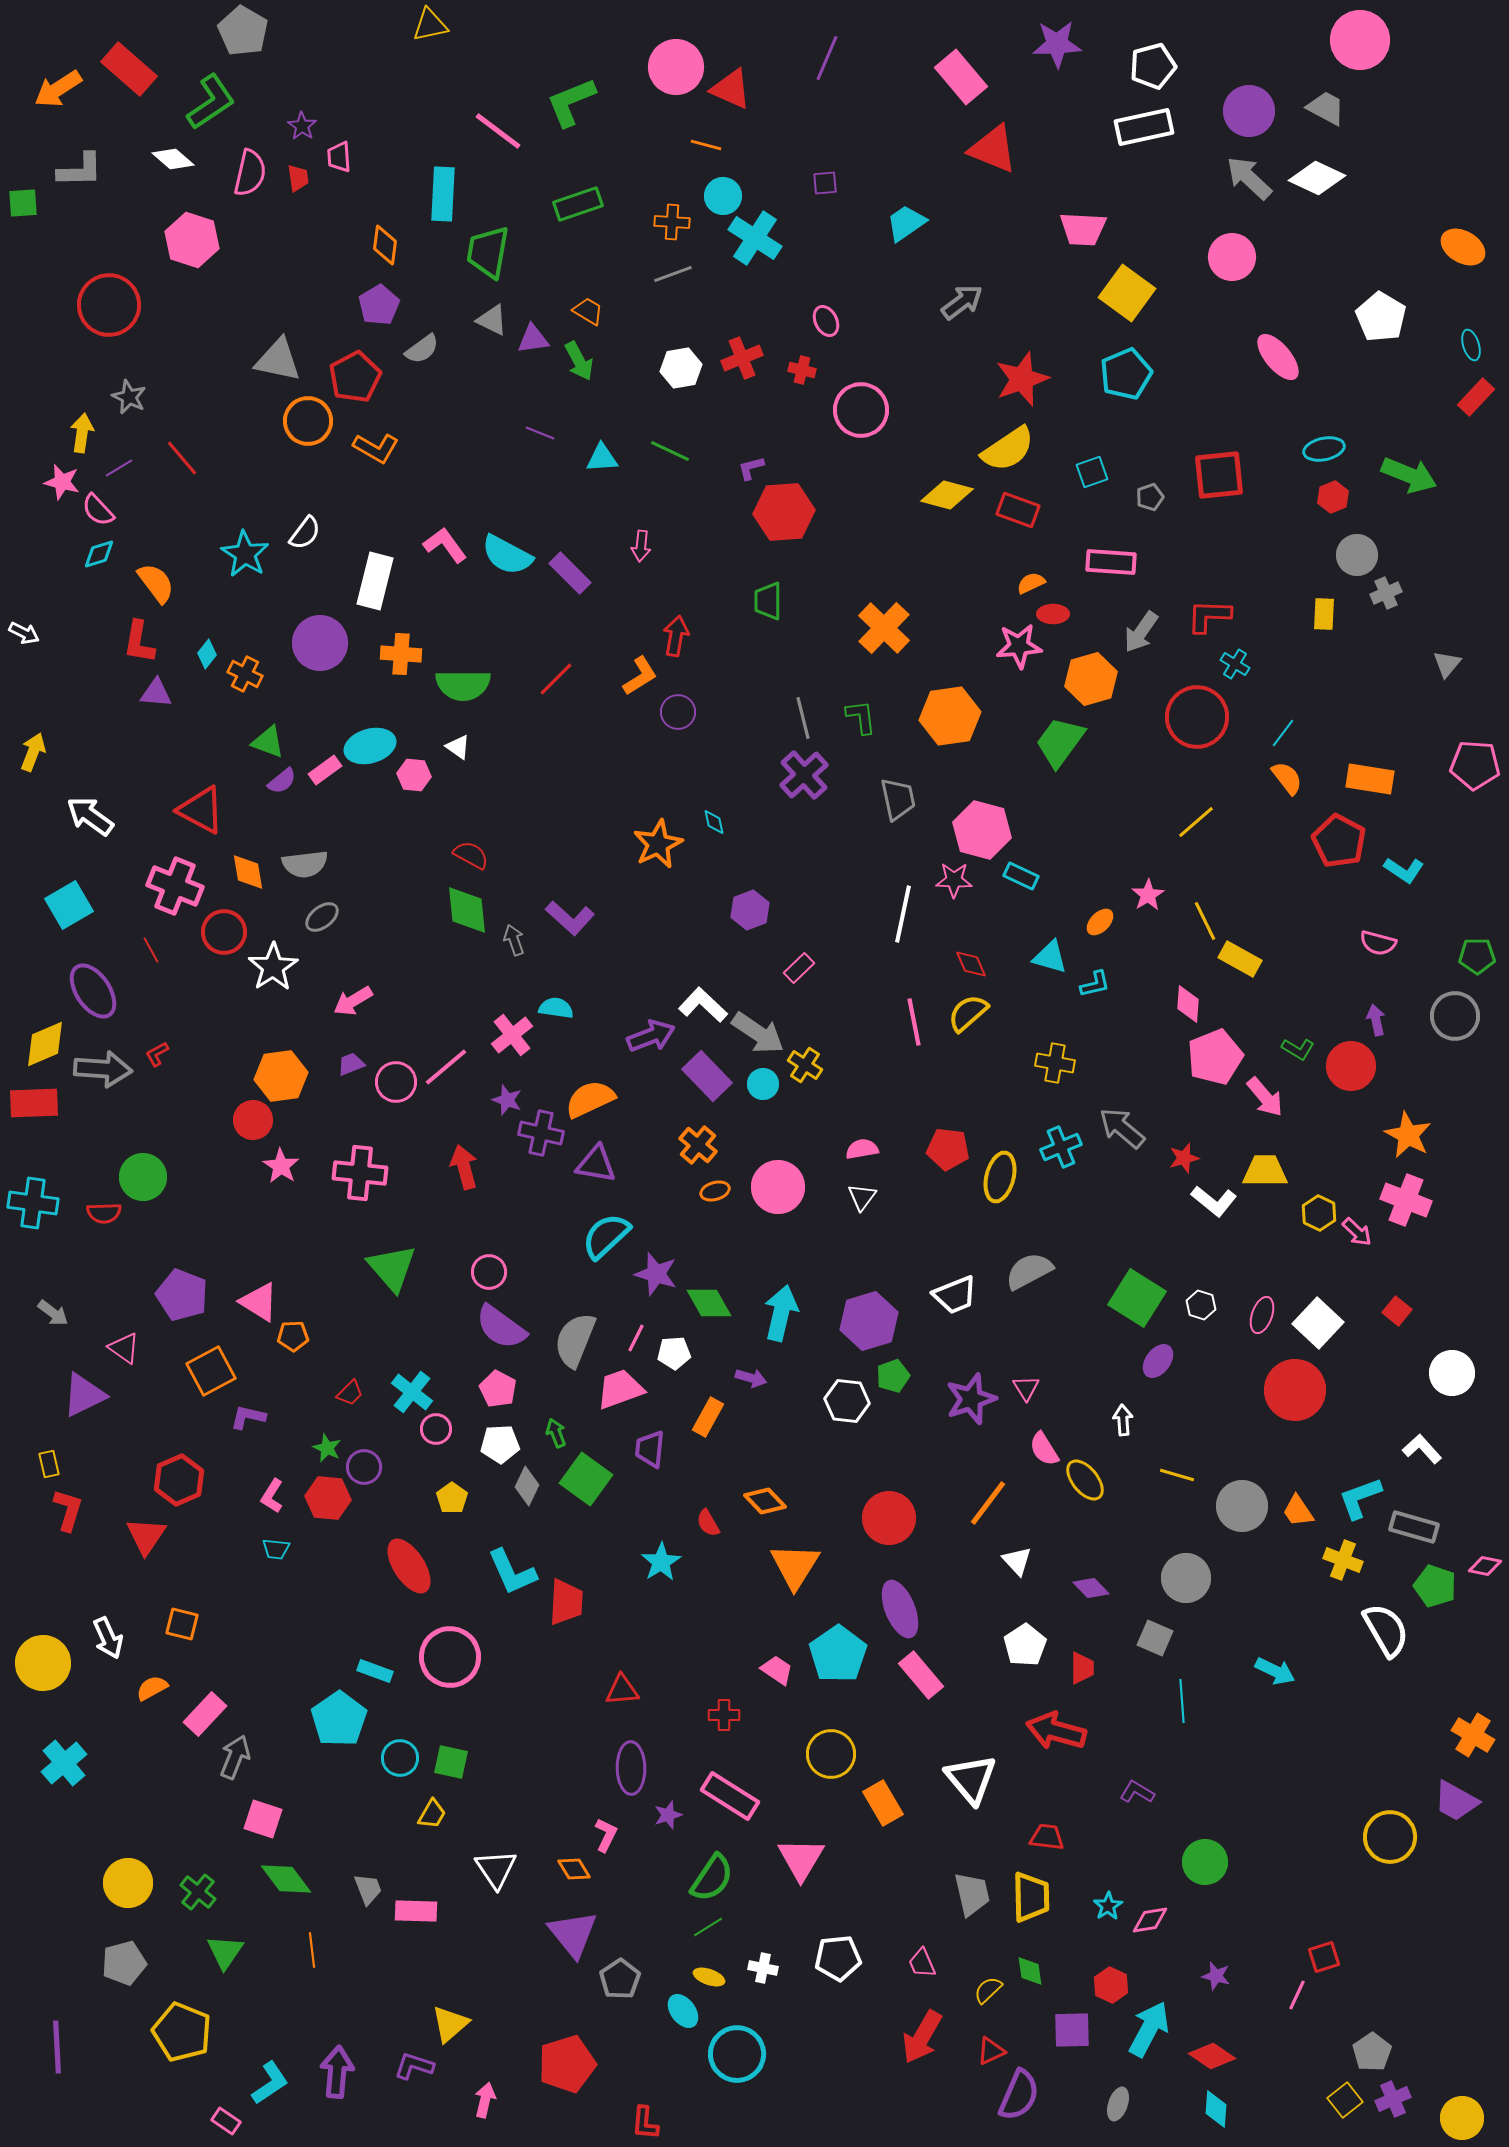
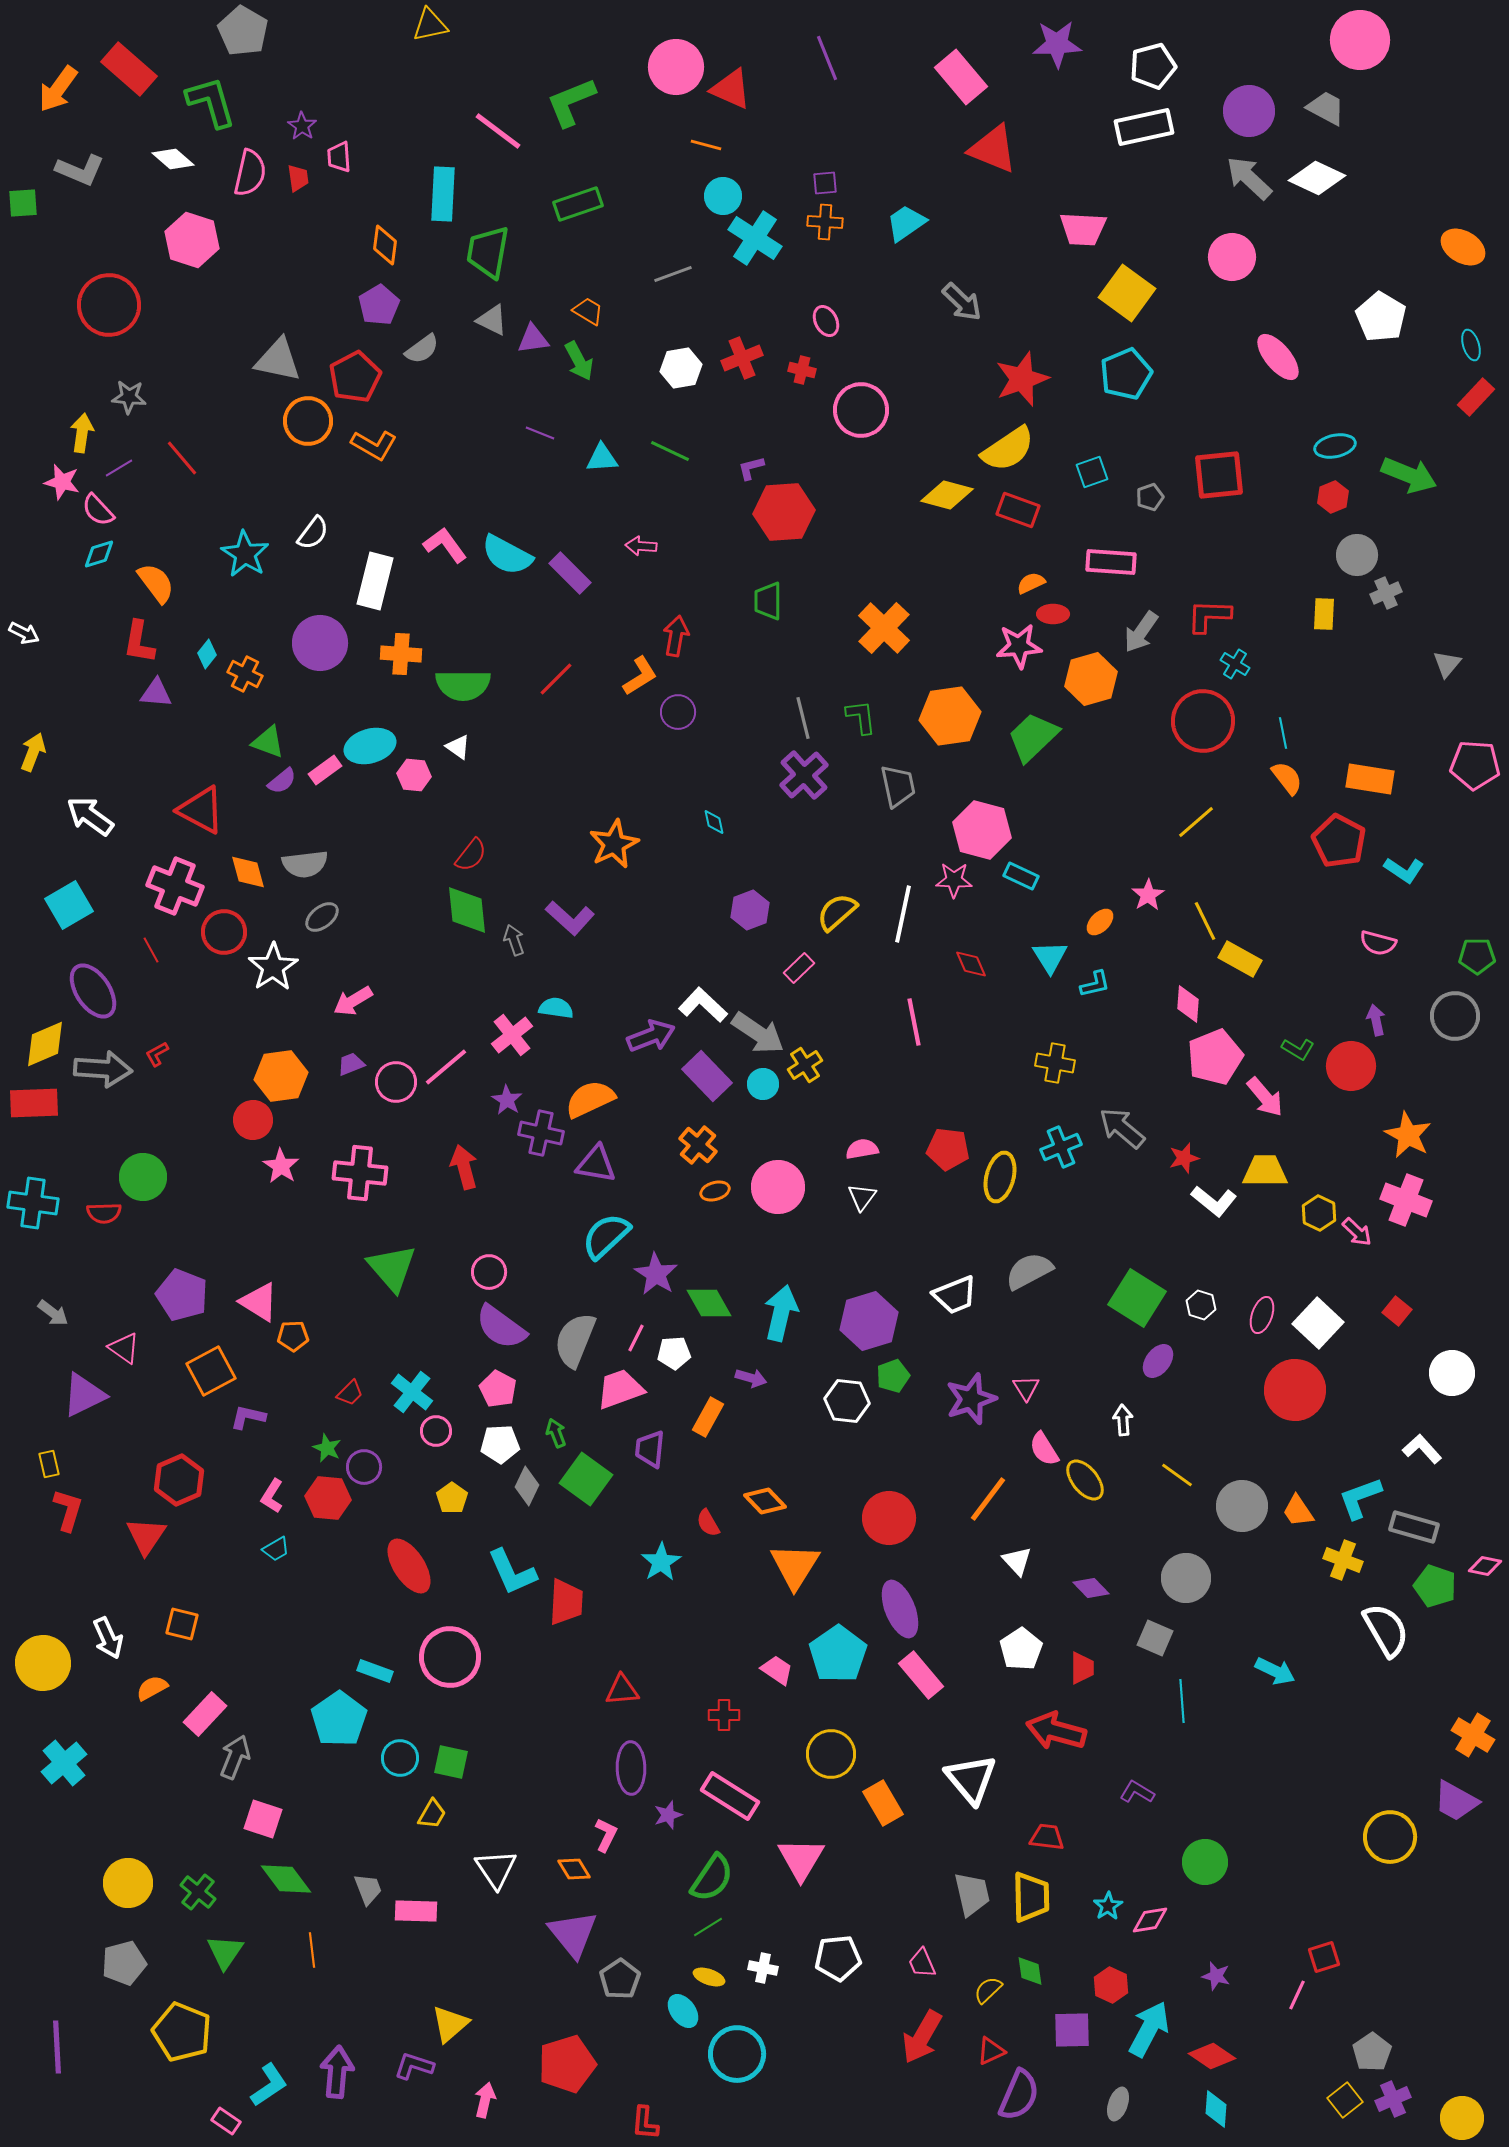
purple line at (827, 58): rotated 45 degrees counterclockwise
orange arrow at (58, 89): rotated 21 degrees counterclockwise
green L-shape at (211, 102): rotated 72 degrees counterclockwise
gray L-shape at (80, 170): rotated 24 degrees clockwise
orange cross at (672, 222): moved 153 px right
gray arrow at (962, 302): rotated 81 degrees clockwise
gray star at (129, 397): rotated 20 degrees counterclockwise
orange L-shape at (376, 448): moved 2 px left, 3 px up
cyan ellipse at (1324, 449): moved 11 px right, 3 px up
white semicircle at (305, 533): moved 8 px right
pink arrow at (641, 546): rotated 88 degrees clockwise
red circle at (1197, 717): moved 6 px right, 4 px down
cyan line at (1283, 733): rotated 48 degrees counterclockwise
green trapezoid at (1060, 742): moved 27 px left, 5 px up; rotated 10 degrees clockwise
gray trapezoid at (898, 799): moved 13 px up
orange star at (658, 844): moved 44 px left
red semicircle at (471, 855): rotated 99 degrees clockwise
orange diamond at (248, 872): rotated 6 degrees counterclockwise
cyan triangle at (1050, 957): rotated 42 degrees clockwise
yellow semicircle at (968, 1013): moved 131 px left, 101 px up
yellow cross at (805, 1065): rotated 24 degrees clockwise
purple star at (507, 1100): rotated 12 degrees clockwise
purple star at (656, 1274): rotated 15 degrees clockwise
pink circle at (436, 1429): moved 2 px down
yellow line at (1177, 1475): rotated 20 degrees clockwise
orange line at (988, 1503): moved 4 px up
cyan trapezoid at (276, 1549): rotated 36 degrees counterclockwise
white pentagon at (1025, 1645): moved 4 px left, 4 px down
cyan L-shape at (270, 2083): moved 1 px left, 2 px down
